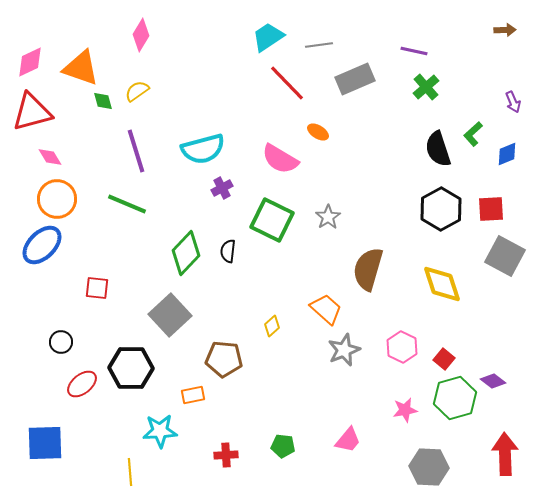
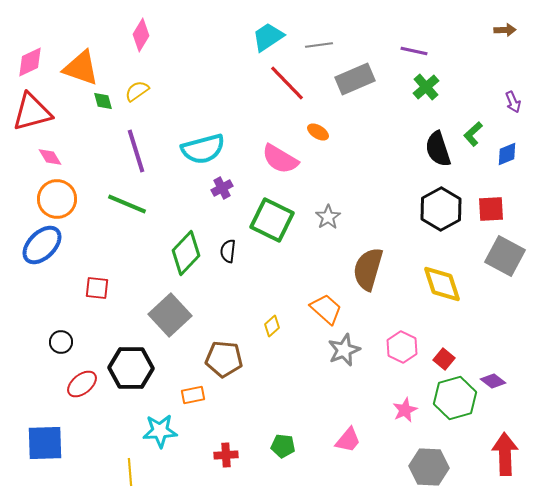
pink star at (405, 410): rotated 15 degrees counterclockwise
